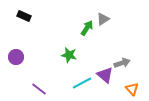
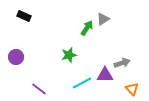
green star: rotated 28 degrees counterclockwise
purple triangle: rotated 42 degrees counterclockwise
